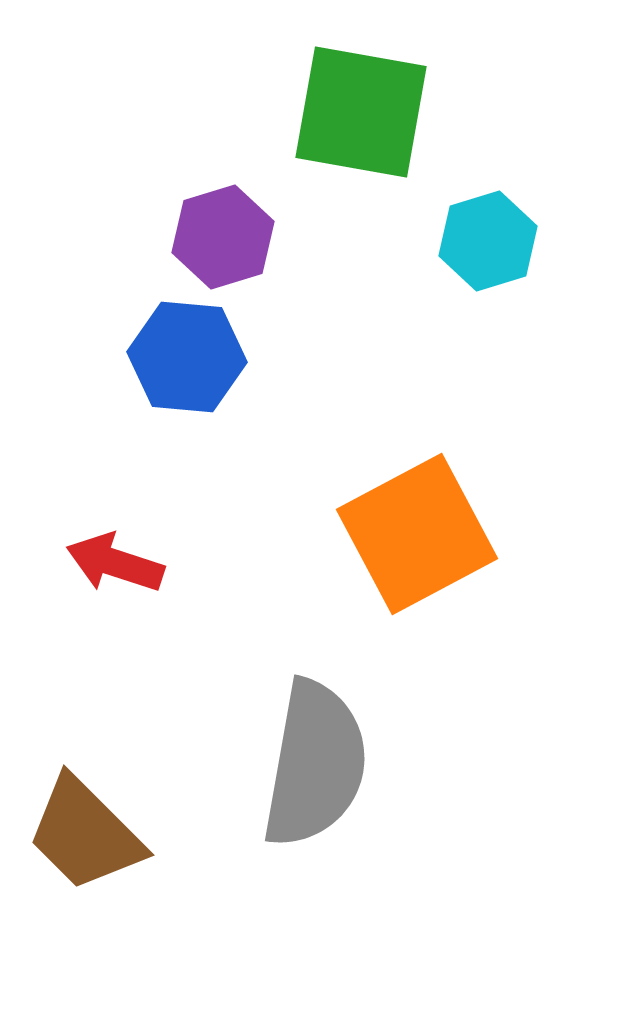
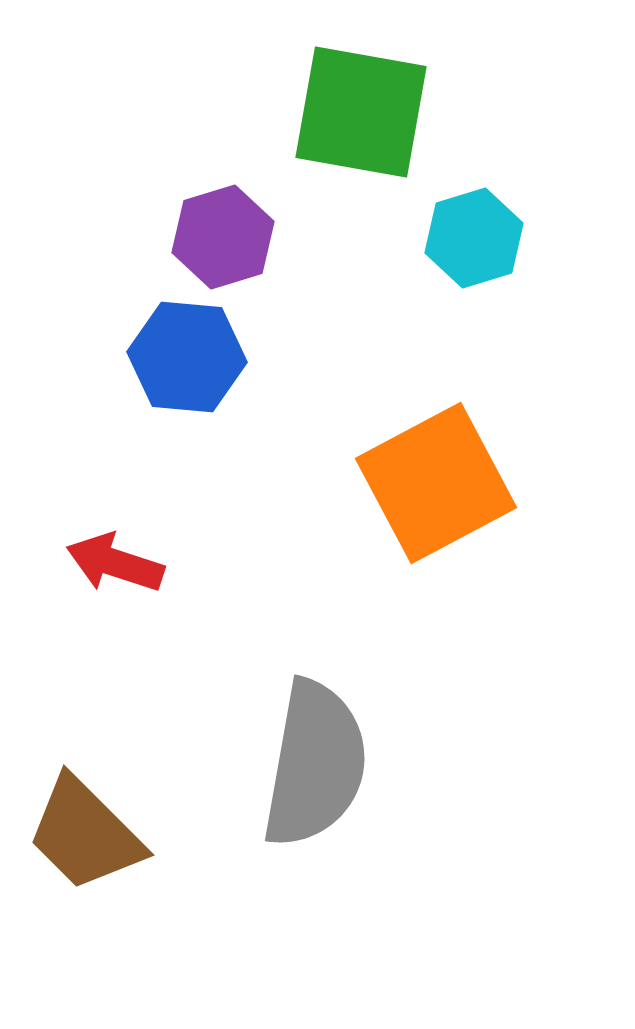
cyan hexagon: moved 14 px left, 3 px up
orange square: moved 19 px right, 51 px up
